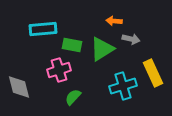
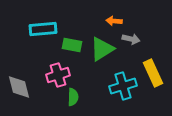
pink cross: moved 1 px left, 5 px down
green semicircle: rotated 138 degrees clockwise
